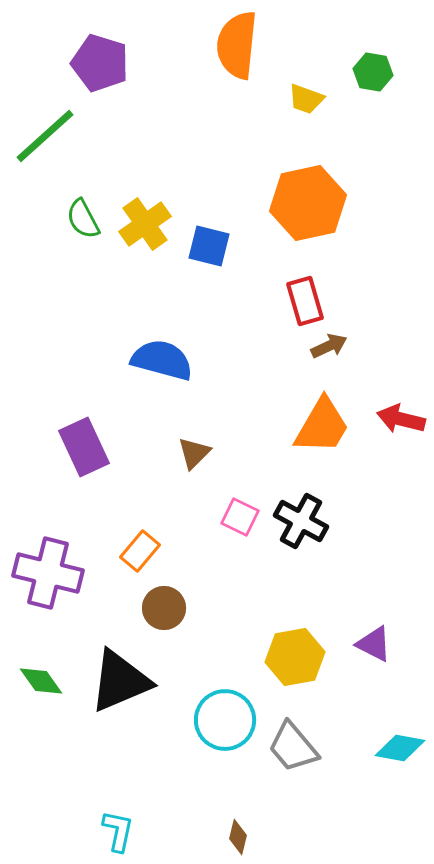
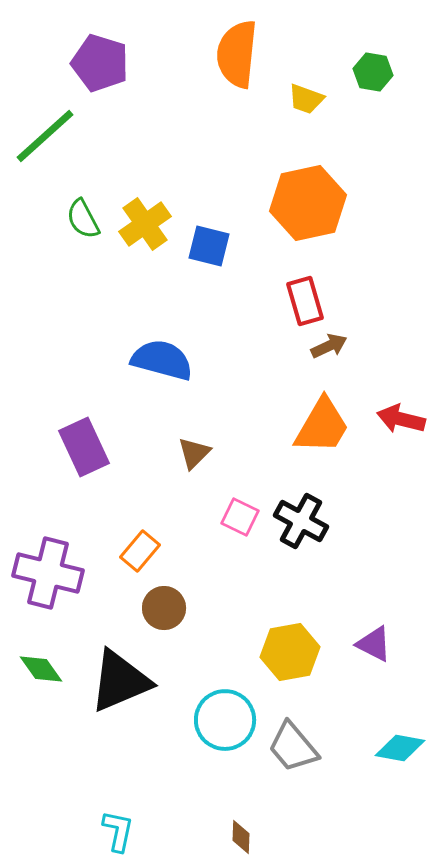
orange semicircle: moved 9 px down
yellow hexagon: moved 5 px left, 5 px up
green diamond: moved 12 px up
brown diamond: moved 3 px right; rotated 12 degrees counterclockwise
